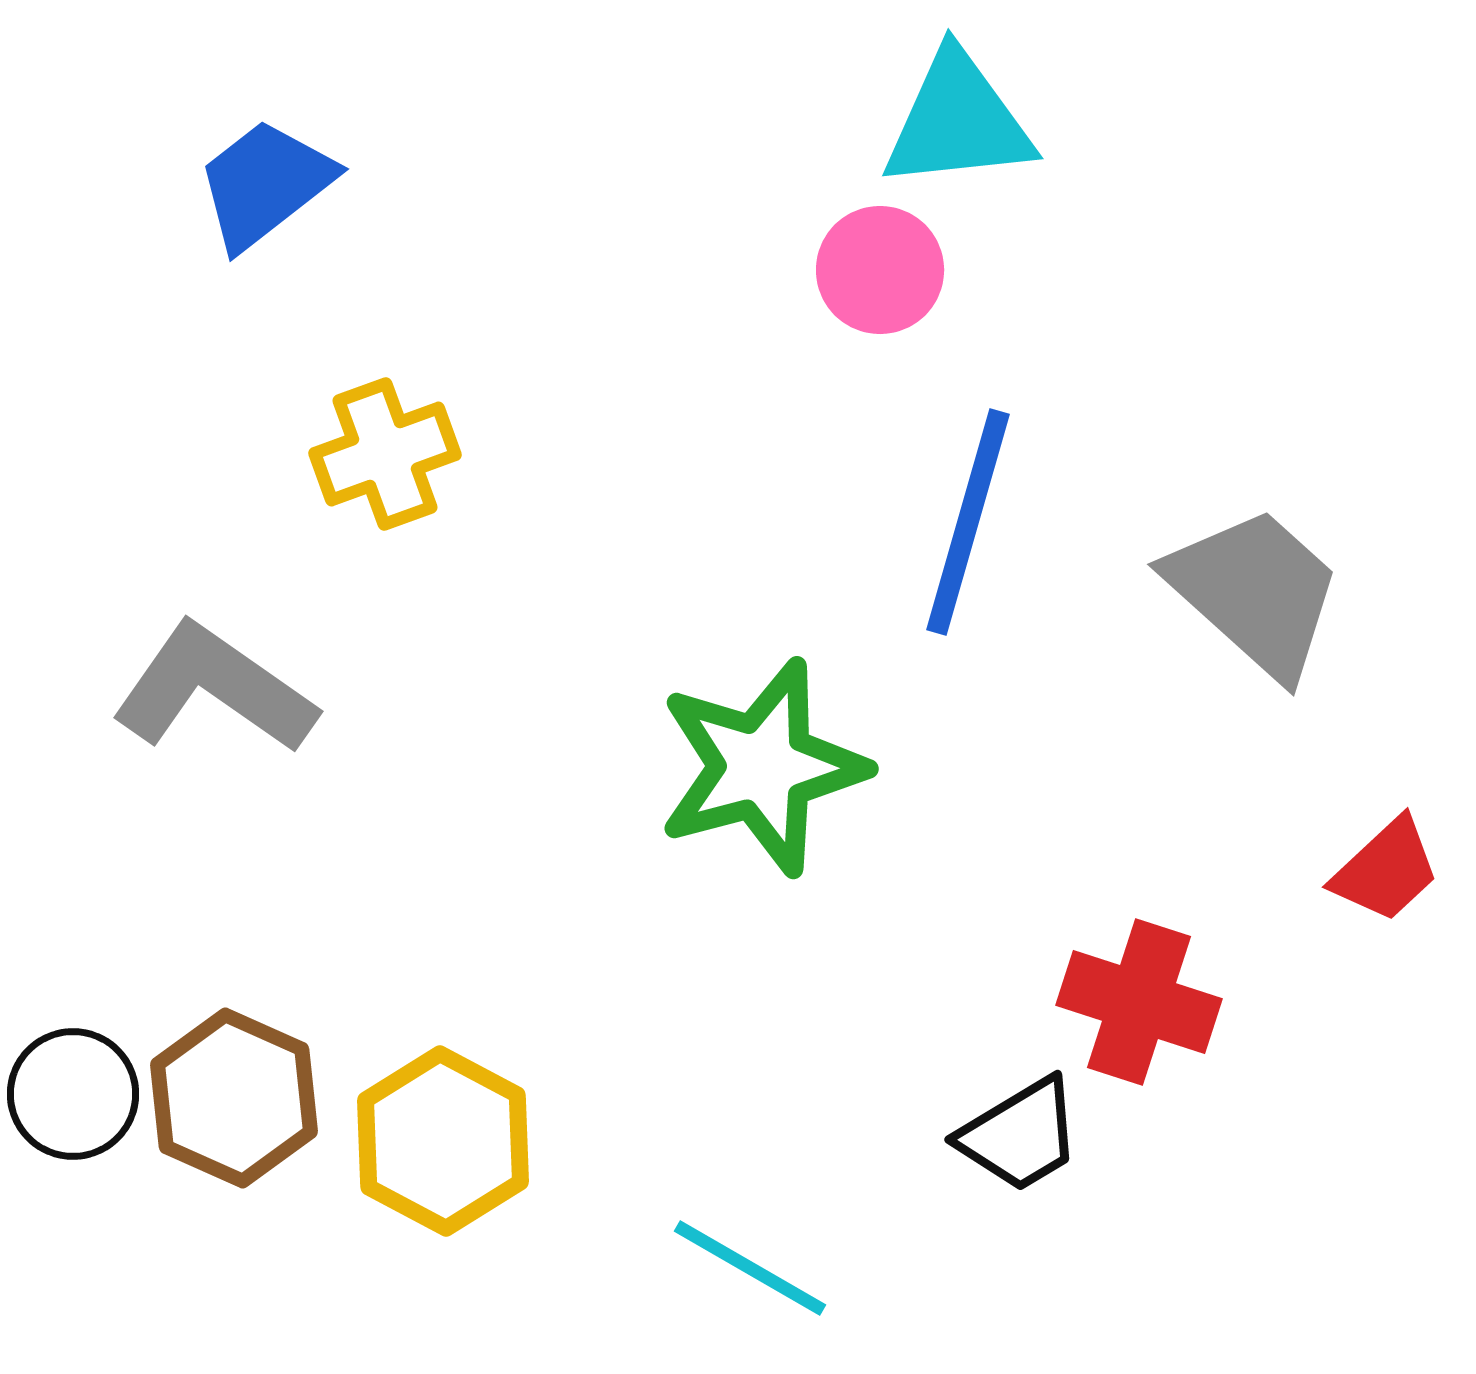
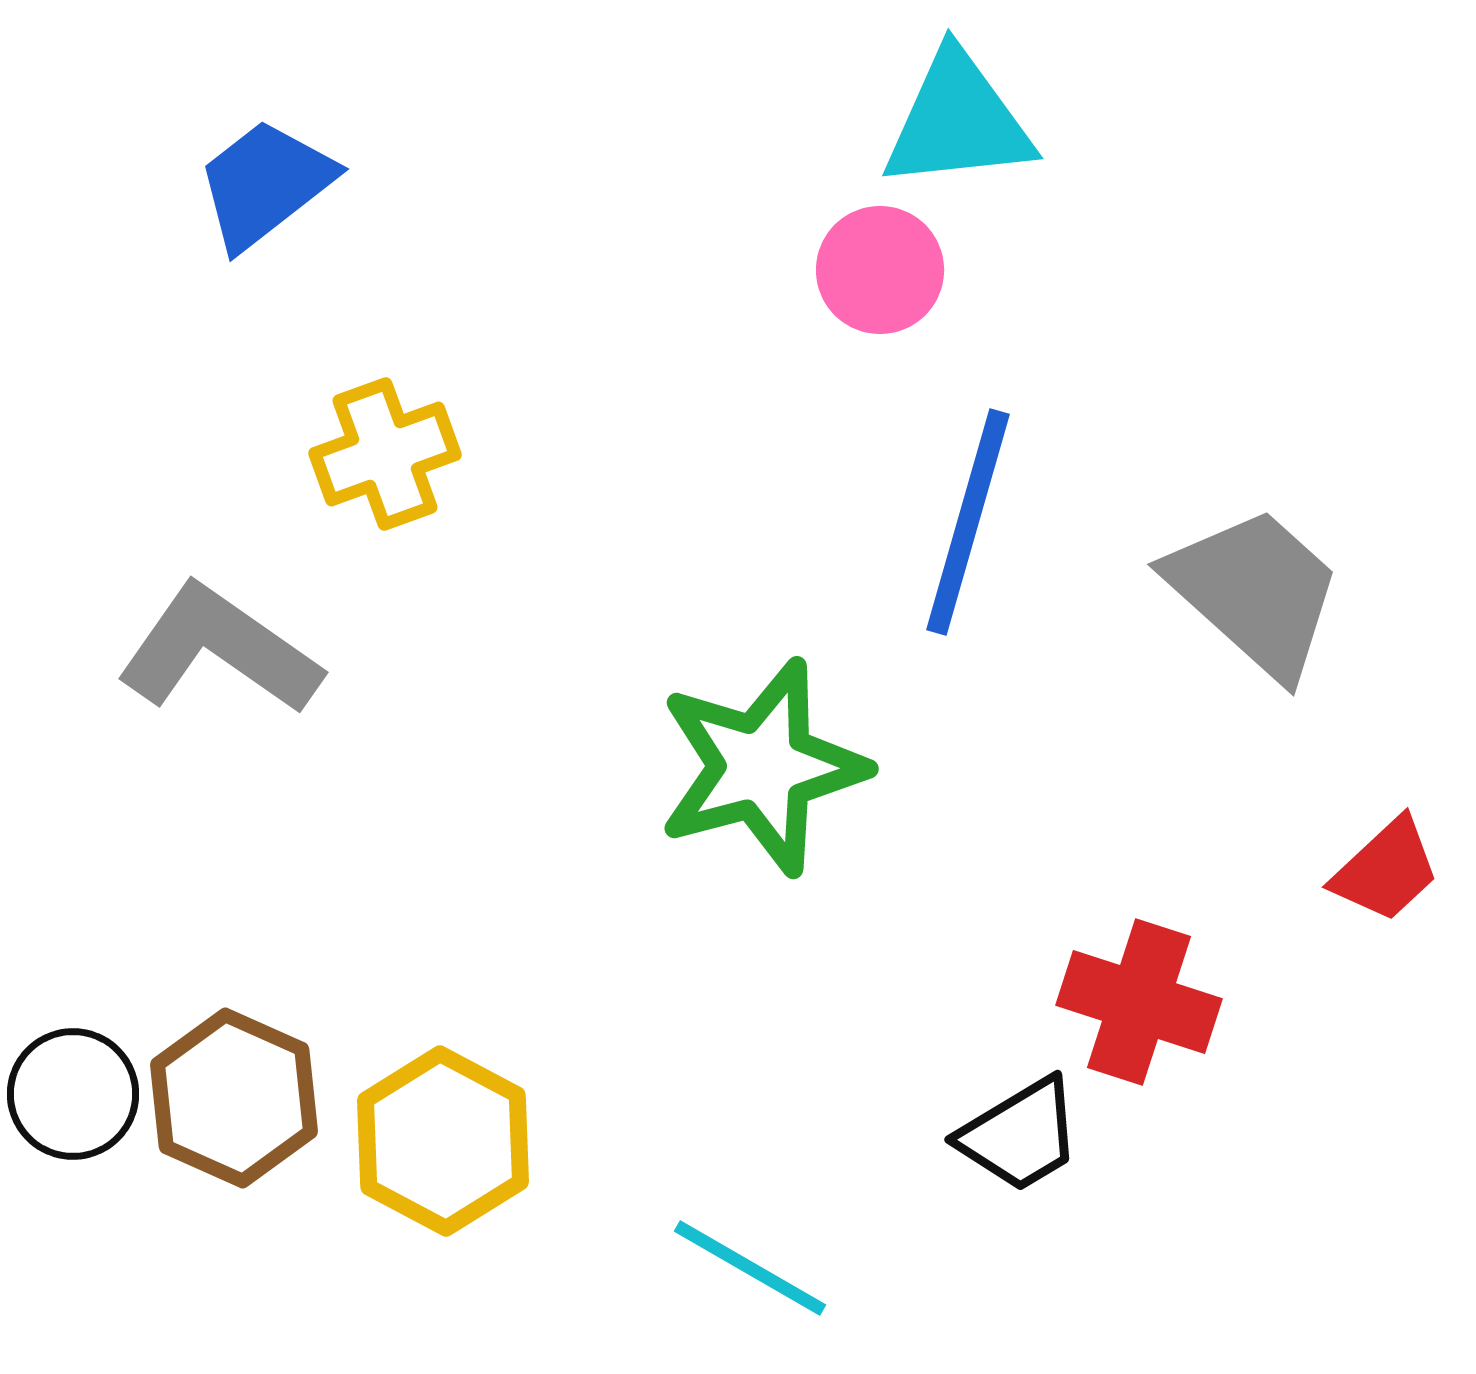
gray L-shape: moved 5 px right, 39 px up
